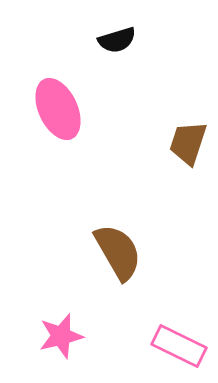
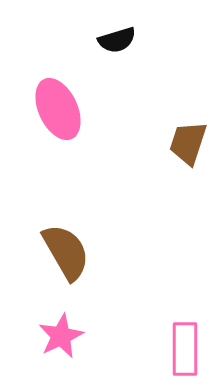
brown semicircle: moved 52 px left
pink star: rotated 12 degrees counterclockwise
pink rectangle: moved 6 px right, 3 px down; rotated 64 degrees clockwise
